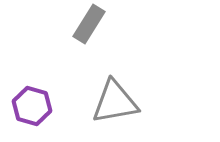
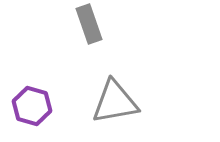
gray rectangle: rotated 51 degrees counterclockwise
